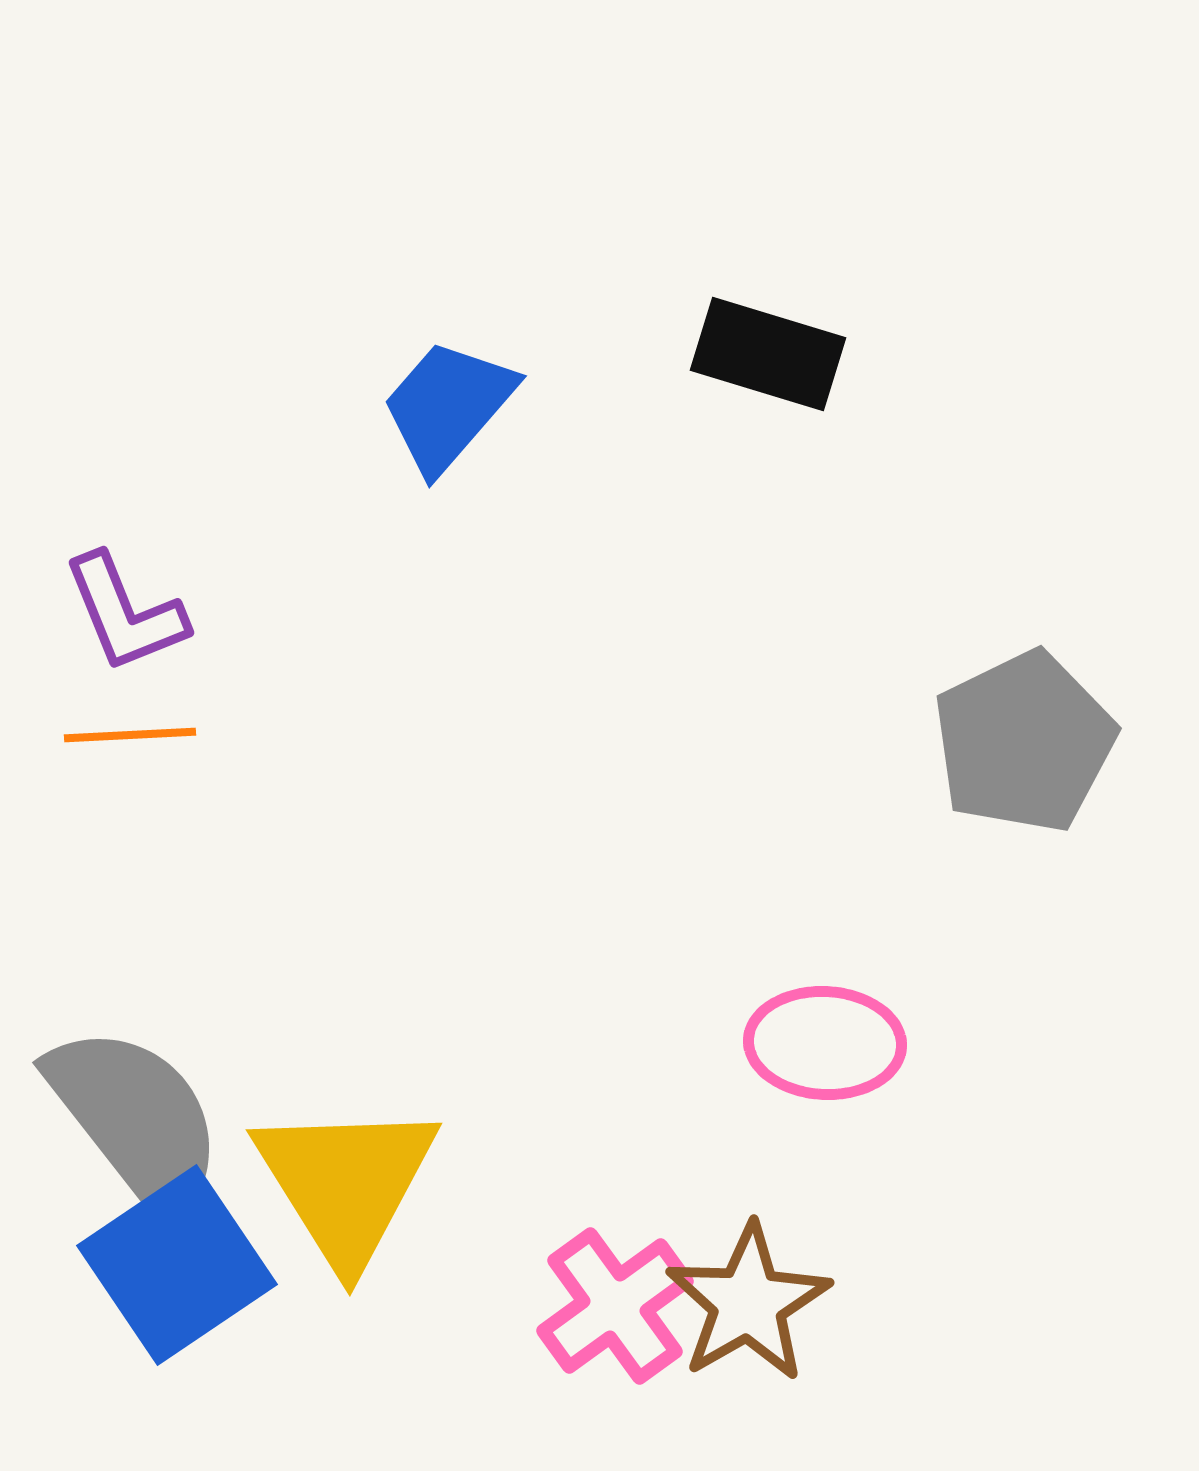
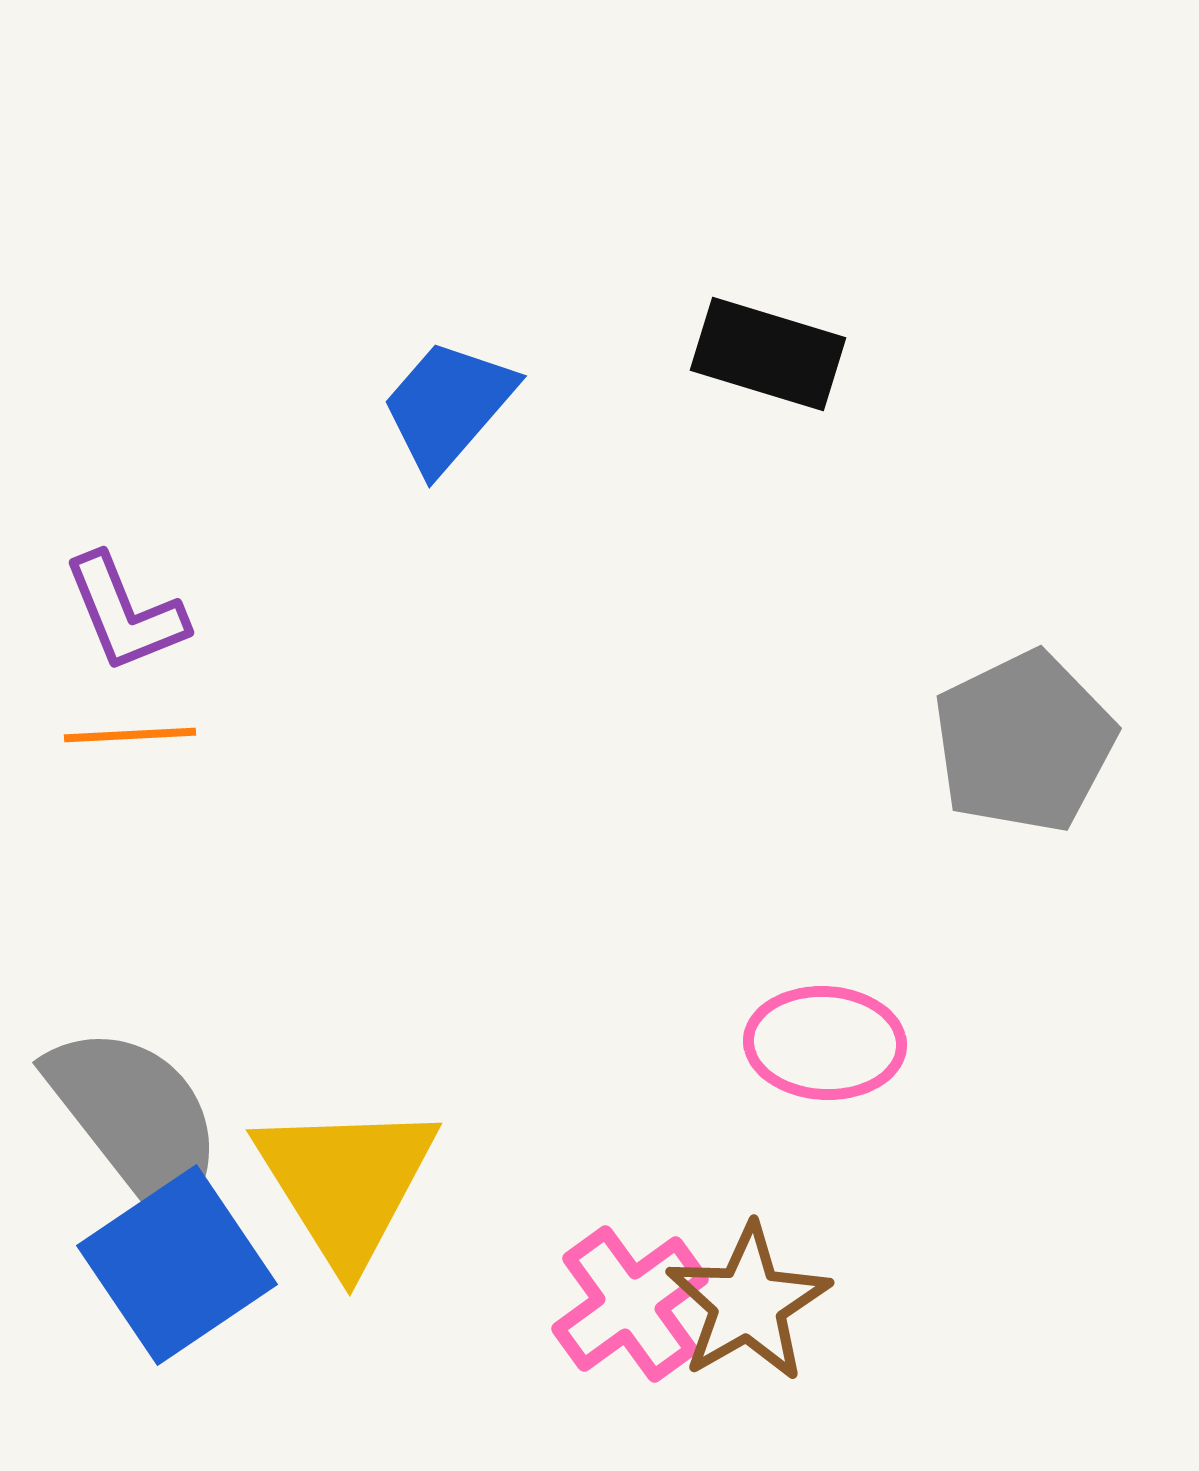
pink cross: moved 15 px right, 2 px up
